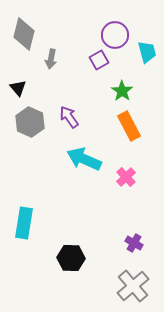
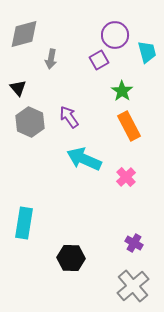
gray diamond: rotated 60 degrees clockwise
